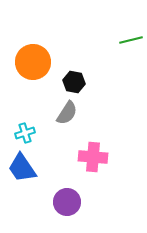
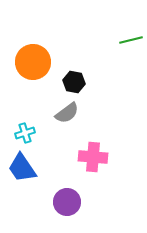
gray semicircle: rotated 20 degrees clockwise
